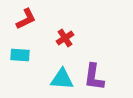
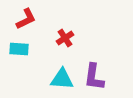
cyan rectangle: moved 1 px left, 6 px up
